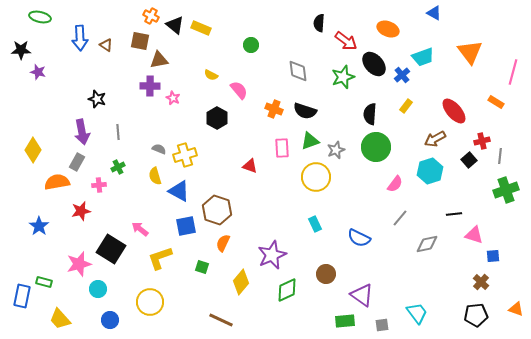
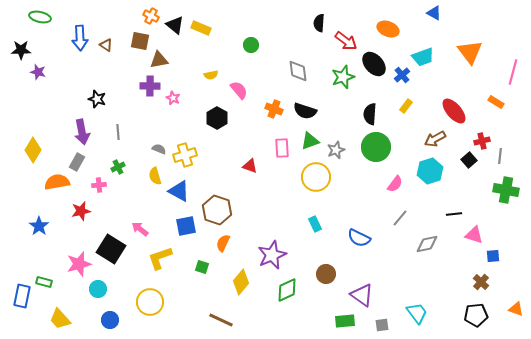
yellow semicircle at (211, 75): rotated 40 degrees counterclockwise
green cross at (506, 190): rotated 30 degrees clockwise
